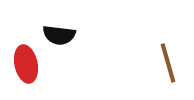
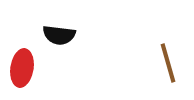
red ellipse: moved 4 px left, 4 px down; rotated 21 degrees clockwise
